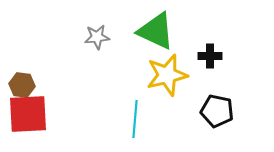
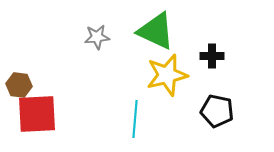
black cross: moved 2 px right
brown hexagon: moved 3 px left
red square: moved 9 px right
